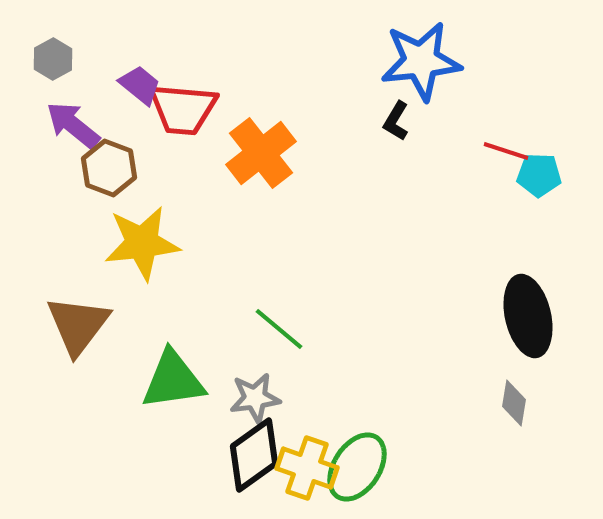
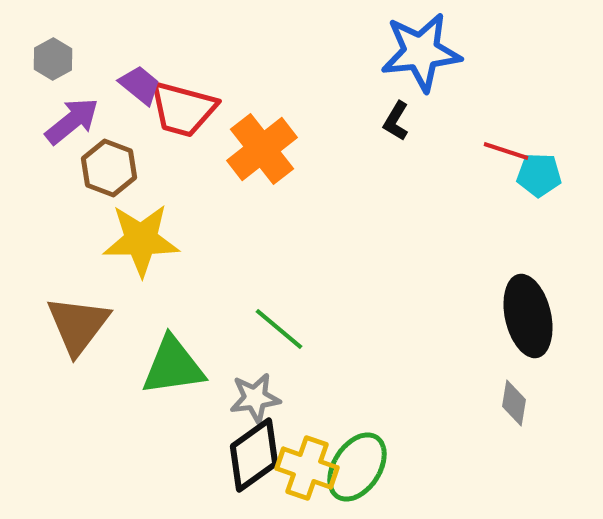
blue star: moved 9 px up
red trapezoid: rotated 10 degrees clockwise
purple arrow: moved 1 px left, 4 px up; rotated 102 degrees clockwise
orange cross: moved 1 px right, 4 px up
yellow star: moved 1 px left, 3 px up; rotated 6 degrees clockwise
green triangle: moved 14 px up
